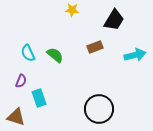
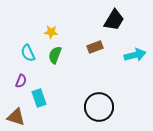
yellow star: moved 21 px left, 22 px down
green semicircle: rotated 108 degrees counterclockwise
black circle: moved 2 px up
